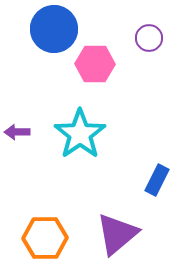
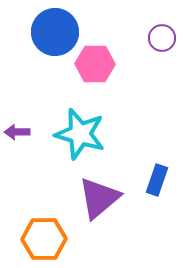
blue circle: moved 1 px right, 3 px down
purple circle: moved 13 px right
cyan star: rotated 21 degrees counterclockwise
blue rectangle: rotated 8 degrees counterclockwise
purple triangle: moved 18 px left, 36 px up
orange hexagon: moved 1 px left, 1 px down
